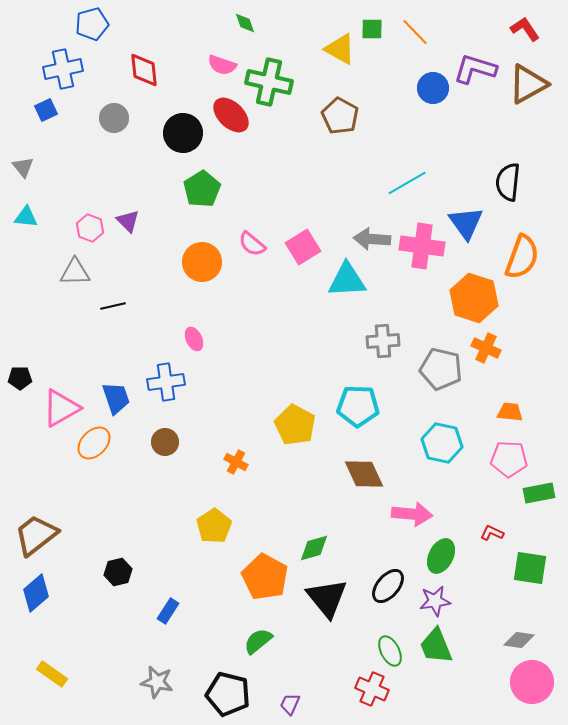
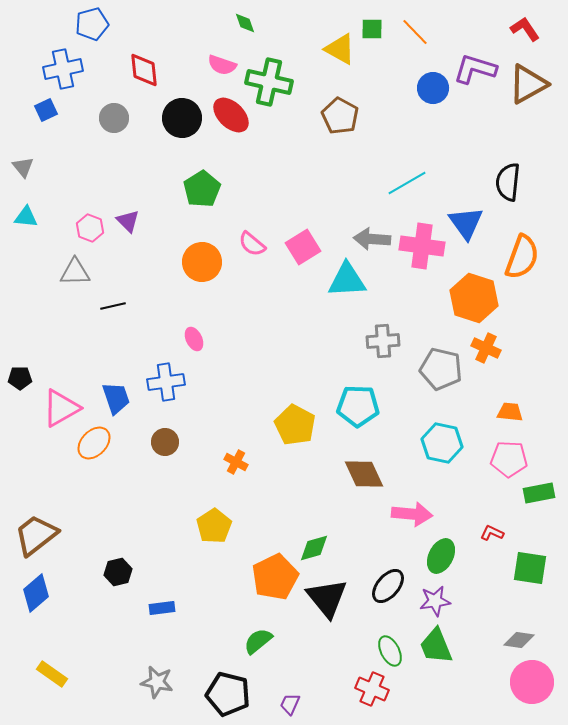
black circle at (183, 133): moved 1 px left, 15 px up
orange pentagon at (265, 577): moved 10 px right; rotated 18 degrees clockwise
blue rectangle at (168, 611): moved 6 px left, 3 px up; rotated 50 degrees clockwise
